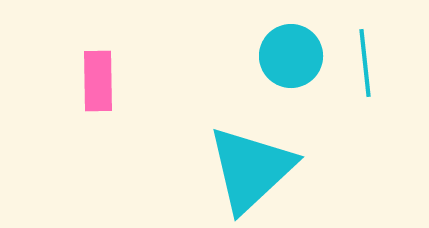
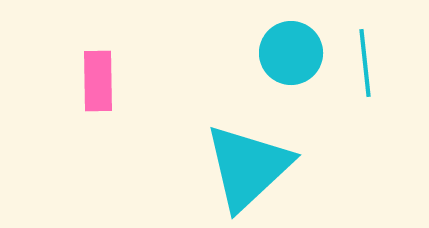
cyan circle: moved 3 px up
cyan triangle: moved 3 px left, 2 px up
